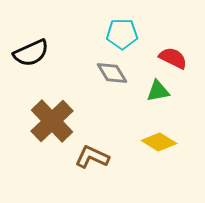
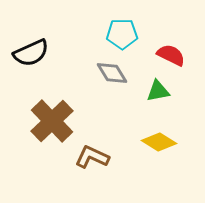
red semicircle: moved 2 px left, 3 px up
